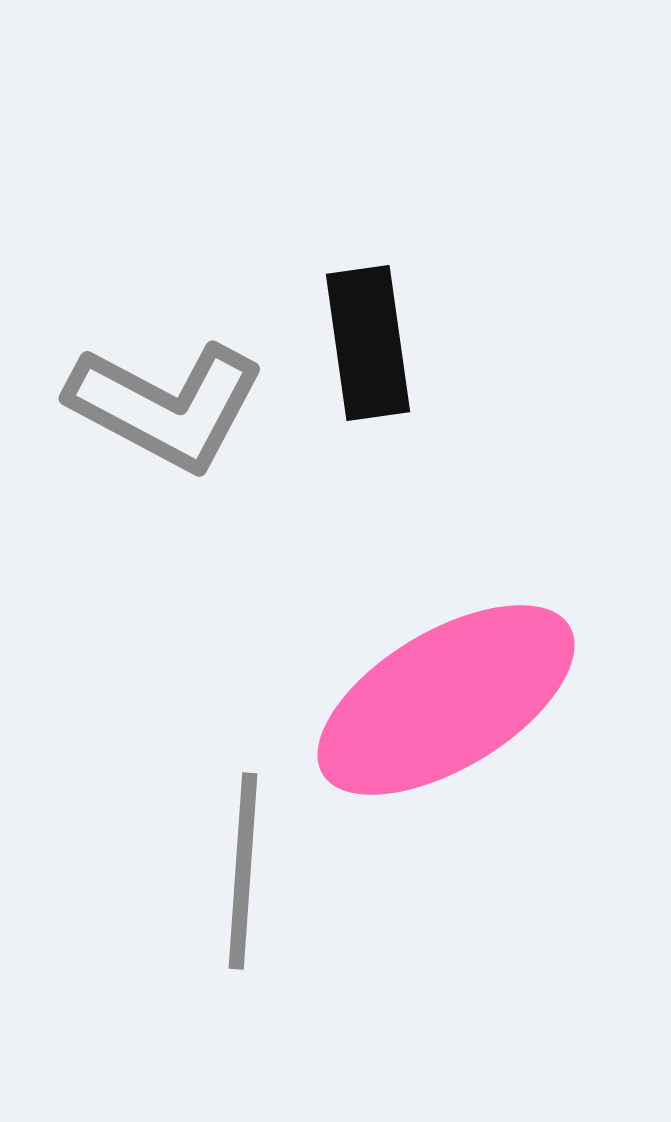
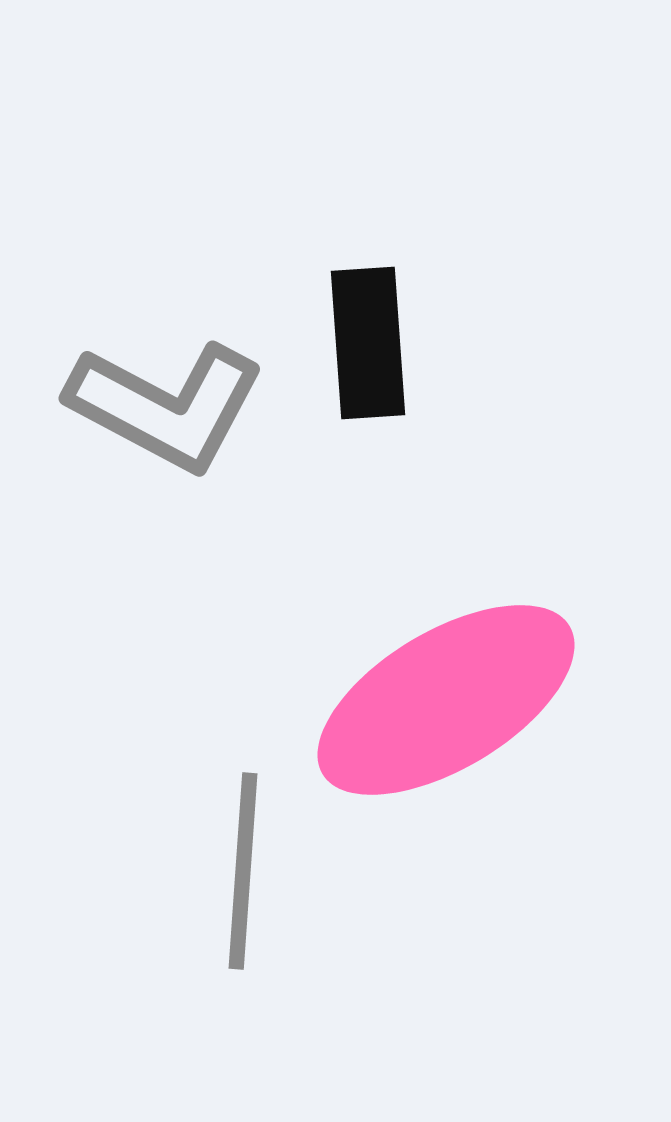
black rectangle: rotated 4 degrees clockwise
